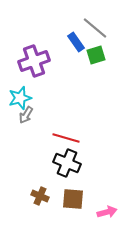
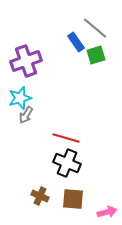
purple cross: moved 8 px left
